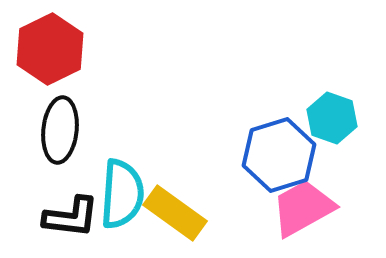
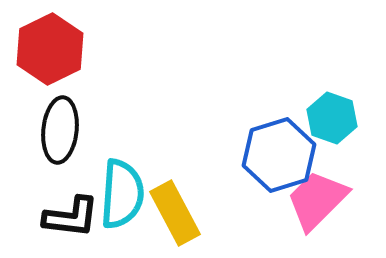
pink trapezoid: moved 14 px right, 8 px up; rotated 16 degrees counterclockwise
yellow rectangle: rotated 26 degrees clockwise
